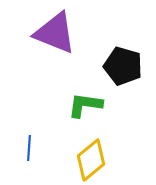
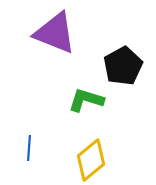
black pentagon: rotated 27 degrees clockwise
green L-shape: moved 1 px right, 5 px up; rotated 9 degrees clockwise
